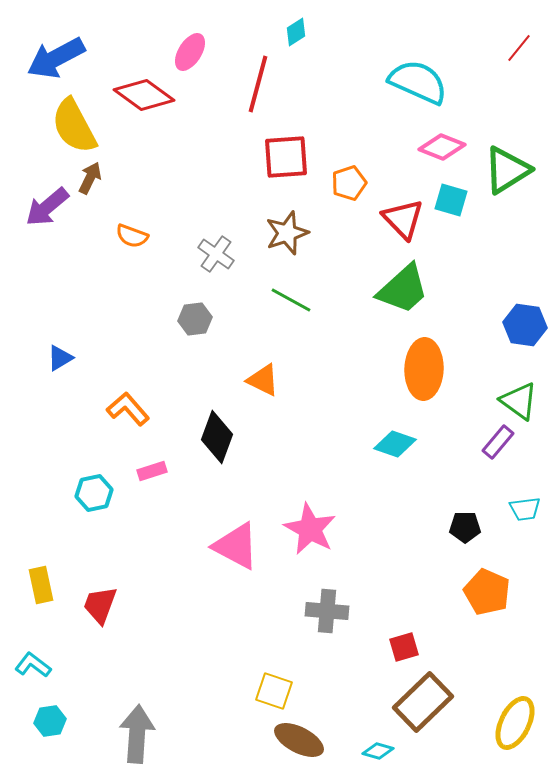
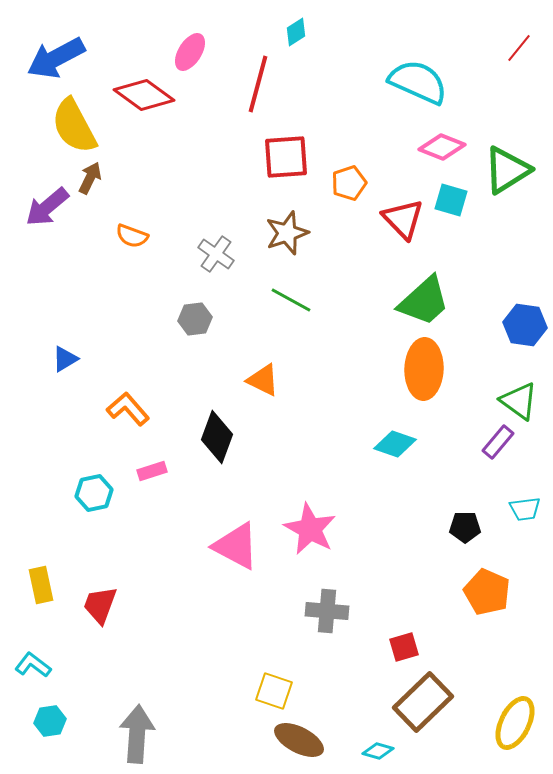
green trapezoid at (403, 289): moved 21 px right, 12 px down
blue triangle at (60, 358): moved 5 px right, 1 px down
